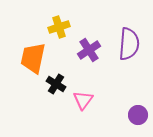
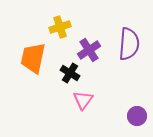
yellow cross: moved 1 px right
black cross: moved 14 px right, 11 px up
purple circle: moved 1 px left, 1 px down
